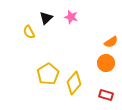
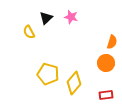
orange semicircle: moved 1 px right; rotated 40 degrees counterclockwise
yellow pentagon: rotated 25 degrees counterclockwise
red rectangle: rotated 24 degrees counterclockwise
